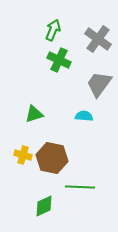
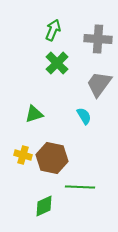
gray cross: rotated 32 degrees counterclockwise
green cross: moved 2 px left, 3 px down; rotated 20 degrees clockwise
cyan semicircle: rotated 54 degrees clockwise
